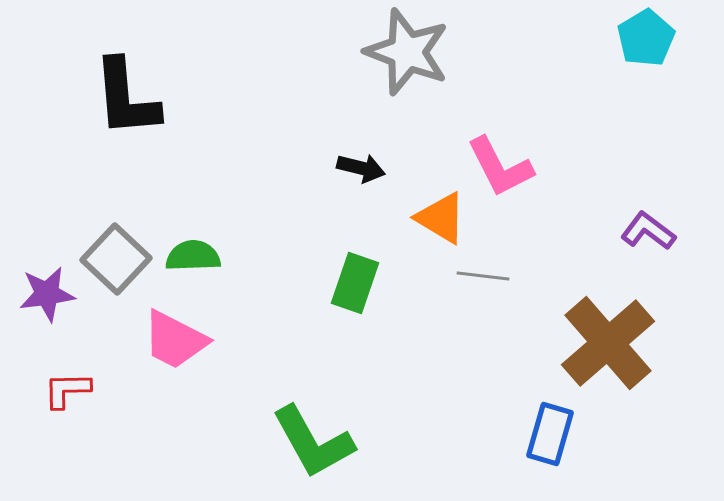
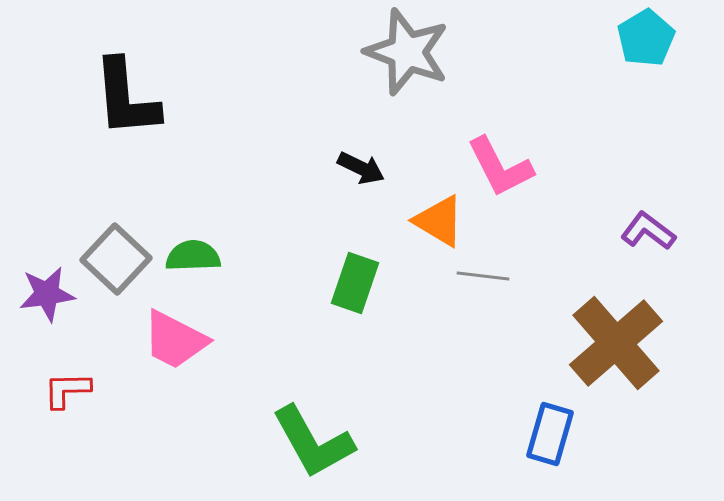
black arrow: rotated 12 degrees clockwise
orange triangle: moved 2 px left, 3 px down
brown cross: moved 8 px right
